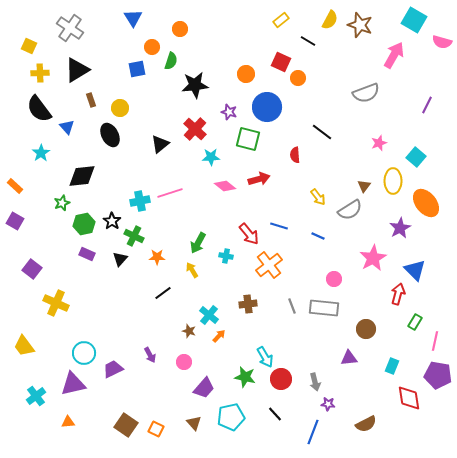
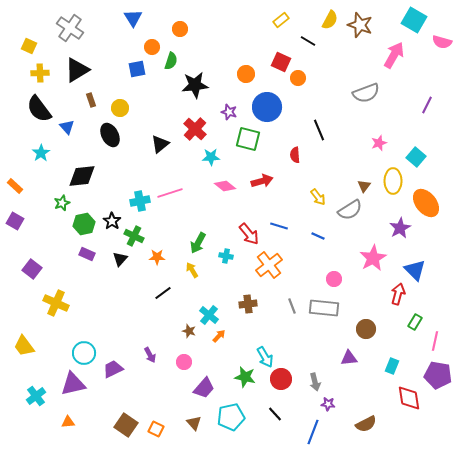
black line at (322, 132): moved 3 px left, 2 px up; rotated 30 degrees clockwise
red arrow at (259, 179): moved 3 px right, 2 px down
